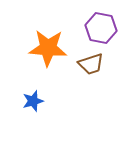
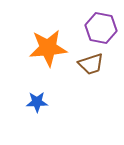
orange star: rotated 9 degrees counterclockwise
blue star: moved 4 px right, 1 px down; rotated 15 degrees clockwise
